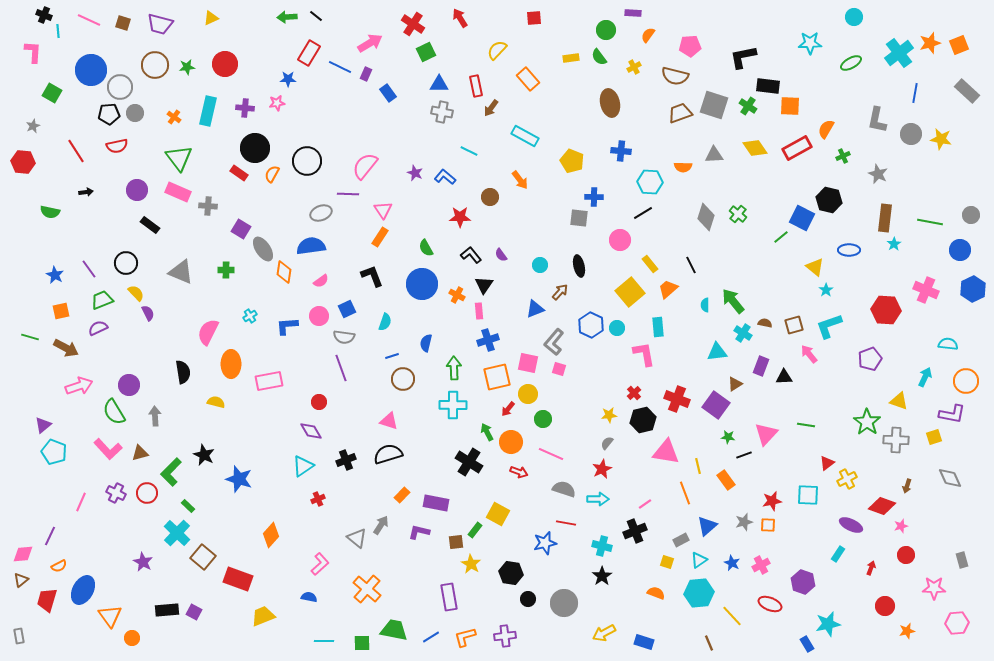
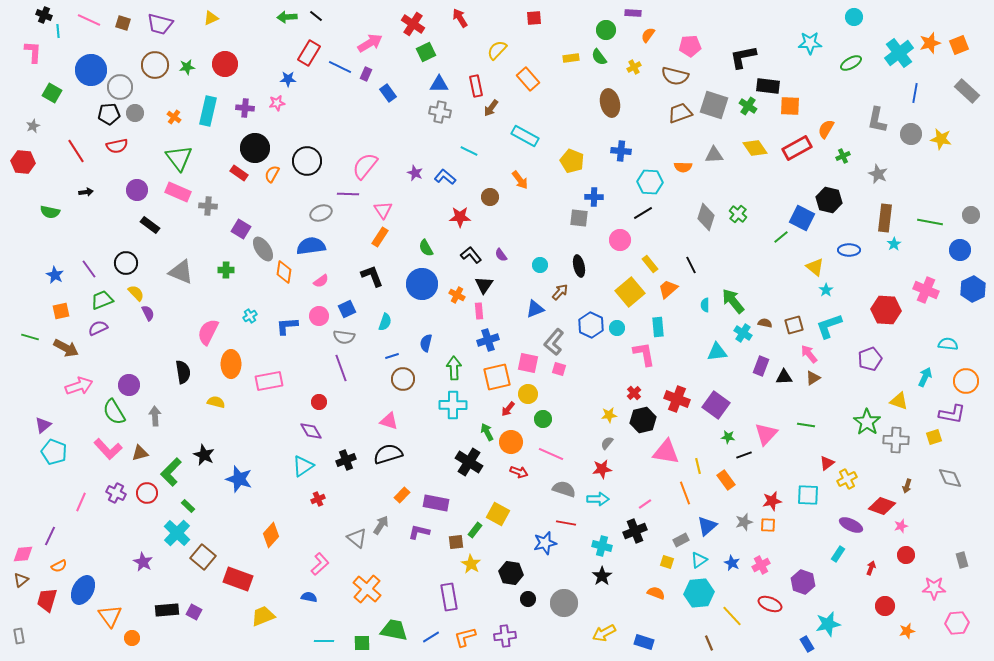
gray cross at (442, 112): moved 2 px left
brown triangle at (735, 384): moved 78 px right, 6 px up
red star at (602, 469): rotated 18 degrees clockwise
